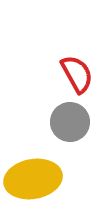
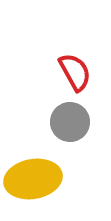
red semicircle: moved 2 px left, 2 px up
